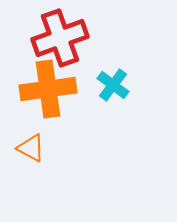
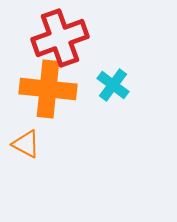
orange cross: rotated 14 degrees clockwise
orange triangle: moved 5 px left, 4 px up
